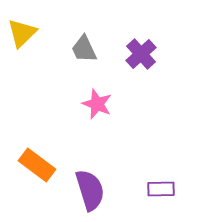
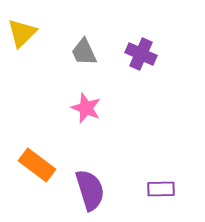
gray trapezoid: moved 3 px down
purple cross: rotated 24 degrees counterclockwise
pink star: moved 11 px left, 4 px down
